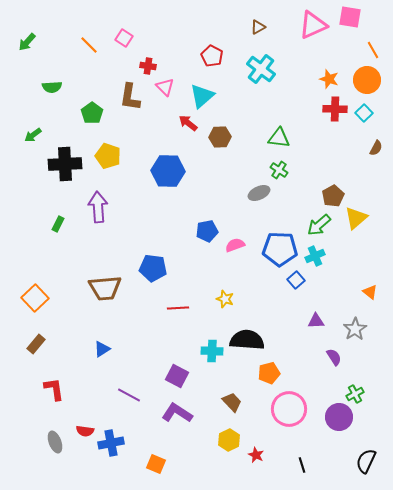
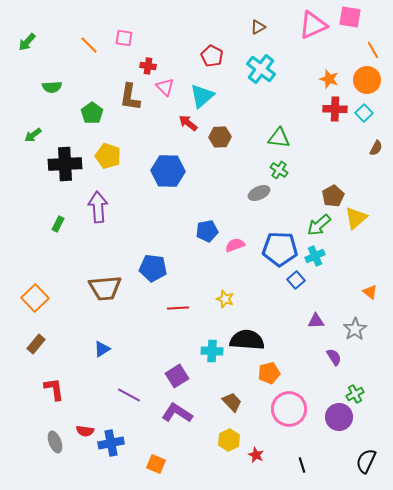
pink square at (124, 38): rotated 24 degrees counterclockwise
purple square at (177, 376): rotated 30 degrees clockwise
